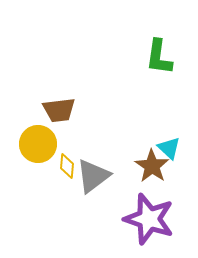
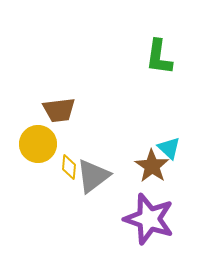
yellow diamond: moved 2 px right, 1 px down
